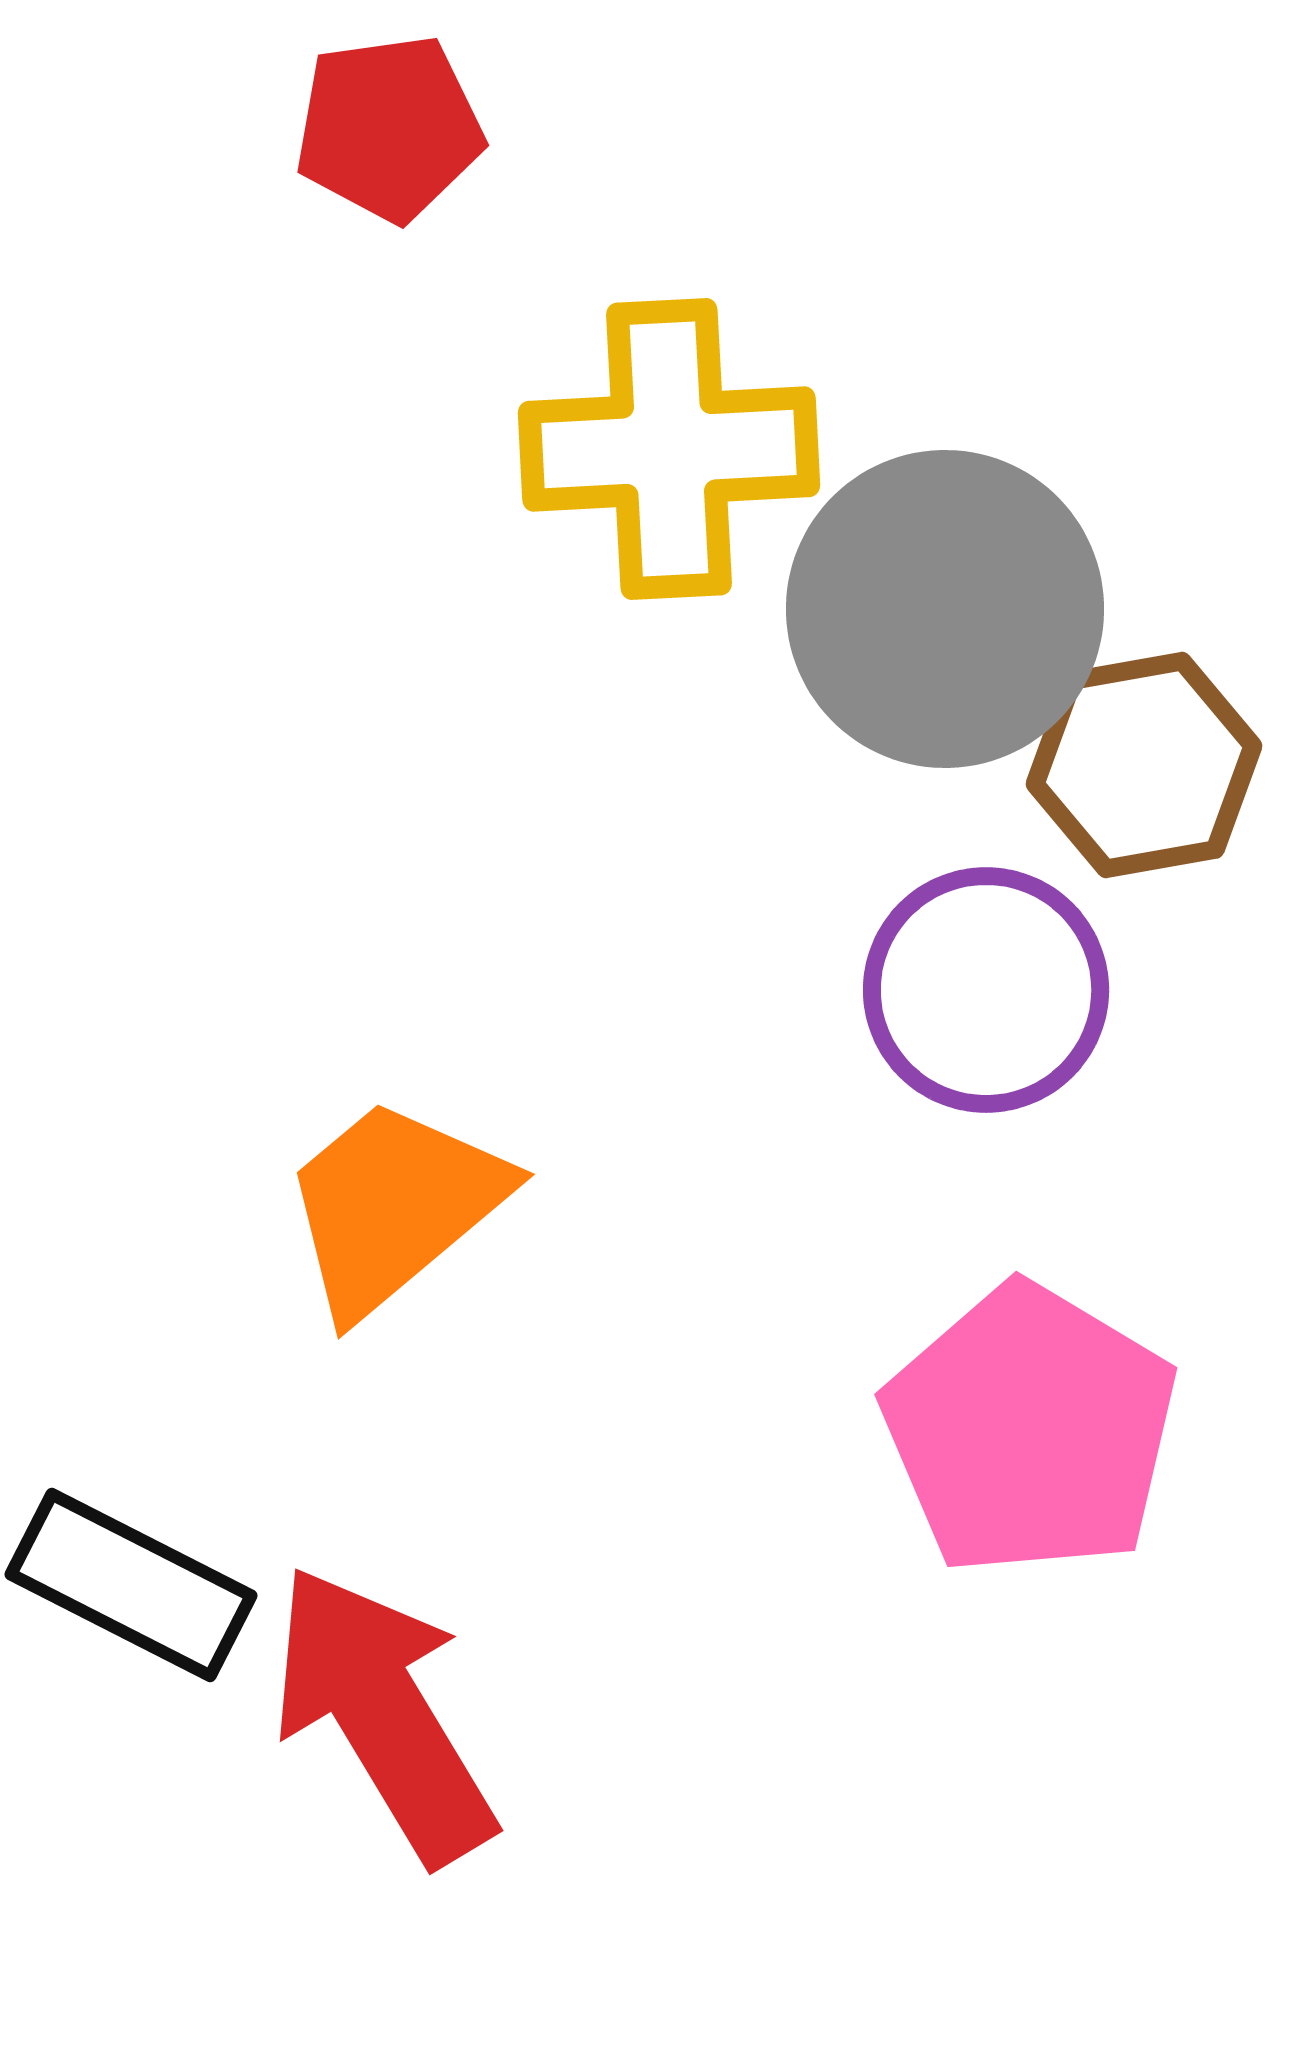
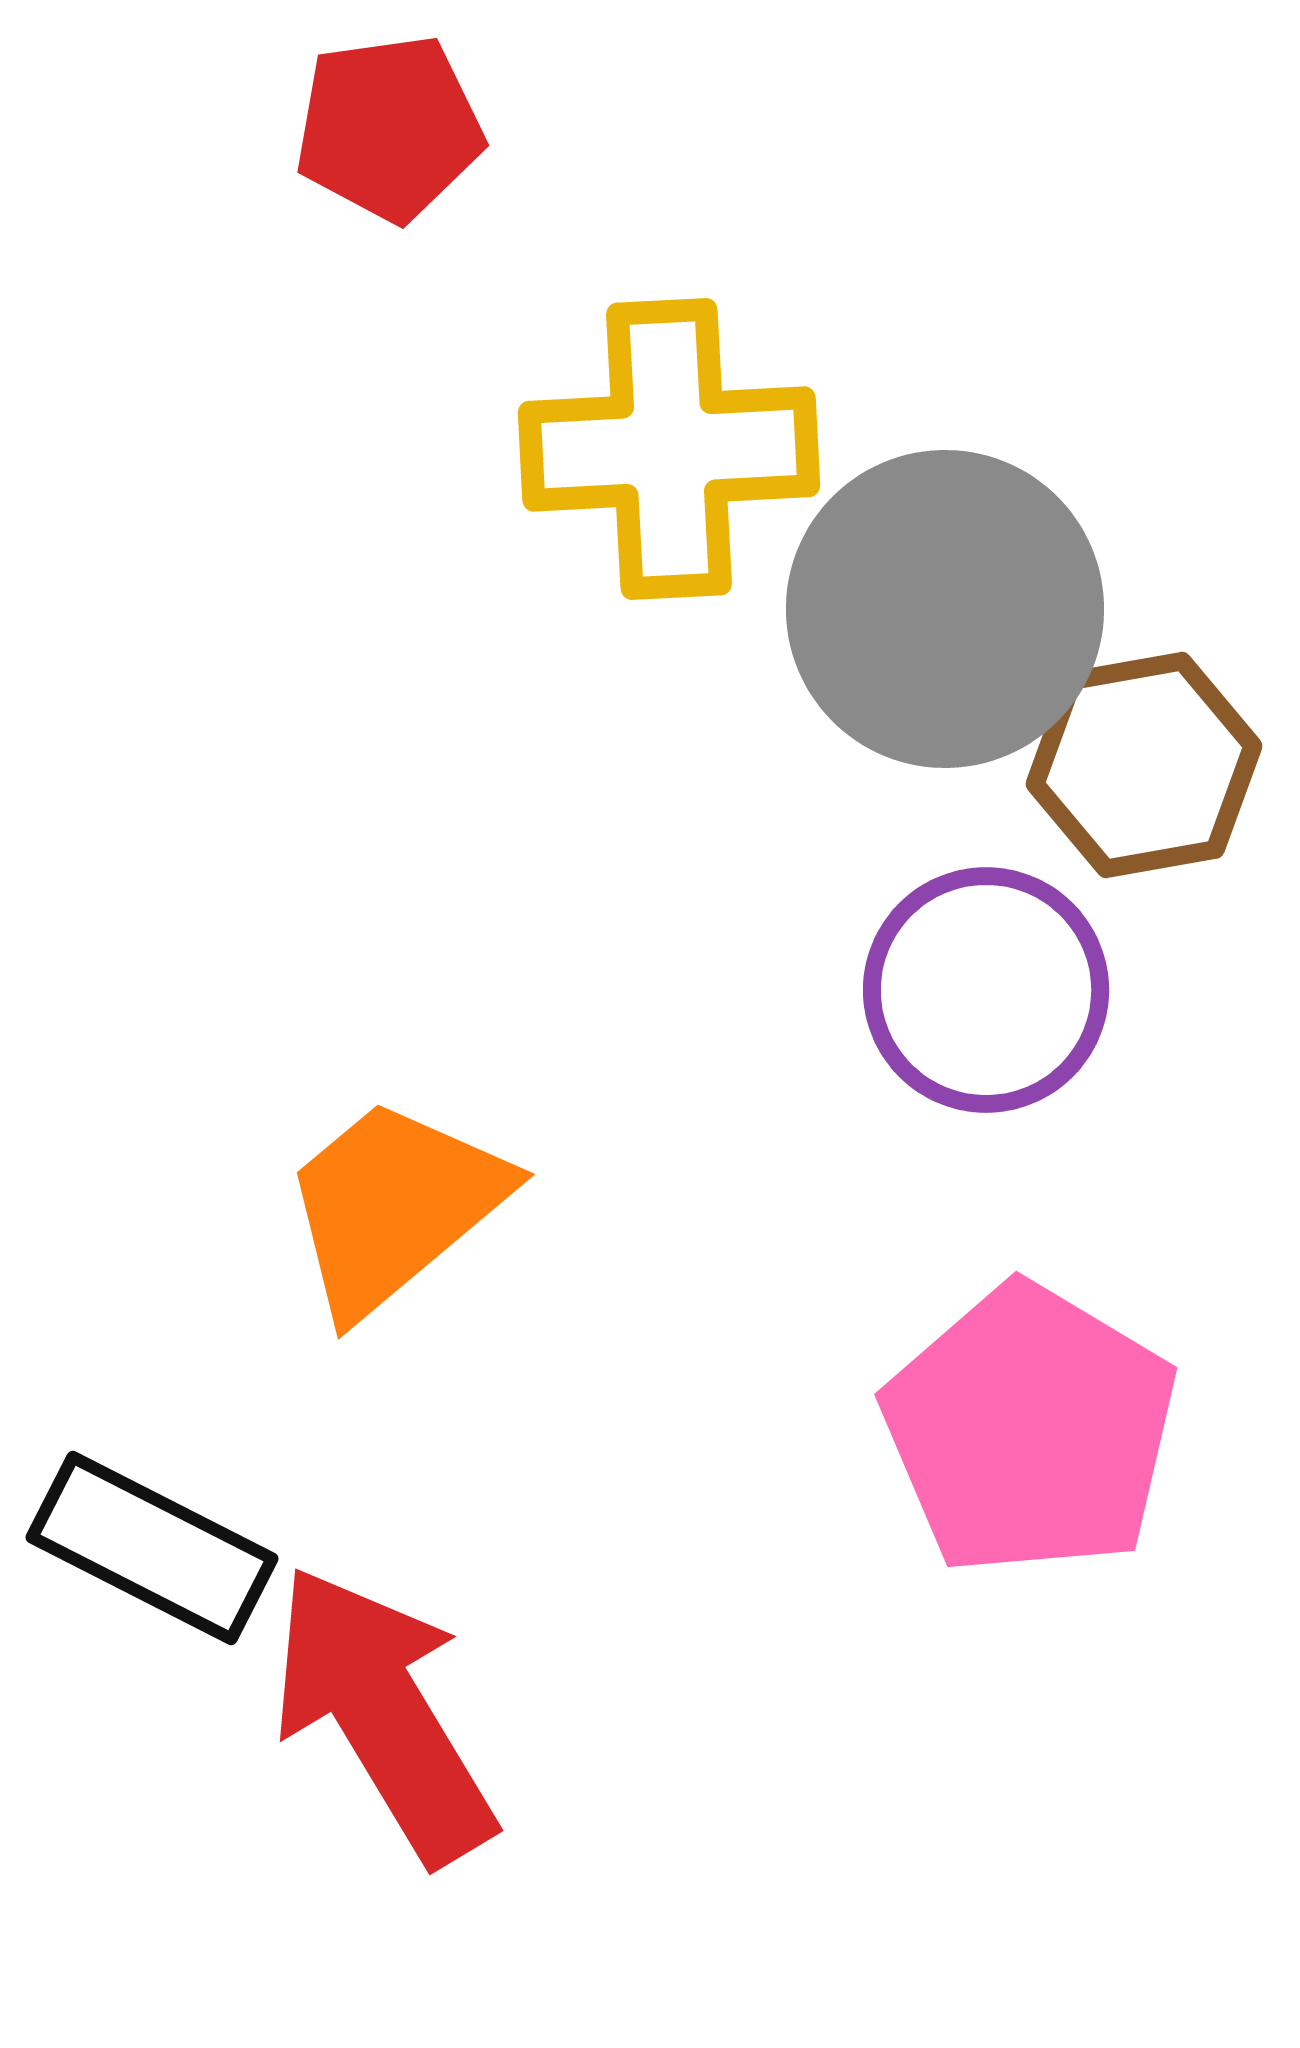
black rectangle: moved 21 px right, 37 px up
